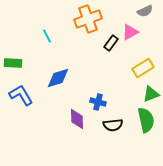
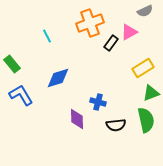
orange cross: moved 2 px right, 4 px down
pink triangle: moved 1 px left
green rectangle: moved 1 px left, 1 px down; rotated 48 degrees clockwise
green triangle: moved 1 px up
black semicircle: moved 3 px right
